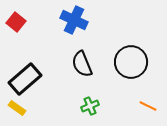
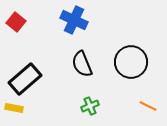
yellow rectangle: moved 3 px left; rotated 24 degrees counterclockwise
